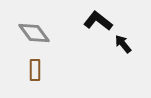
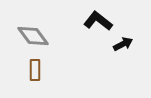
gray diamond: moved 1 px left, 3 px down
black arrow: rotated 102 degrees clockwise
